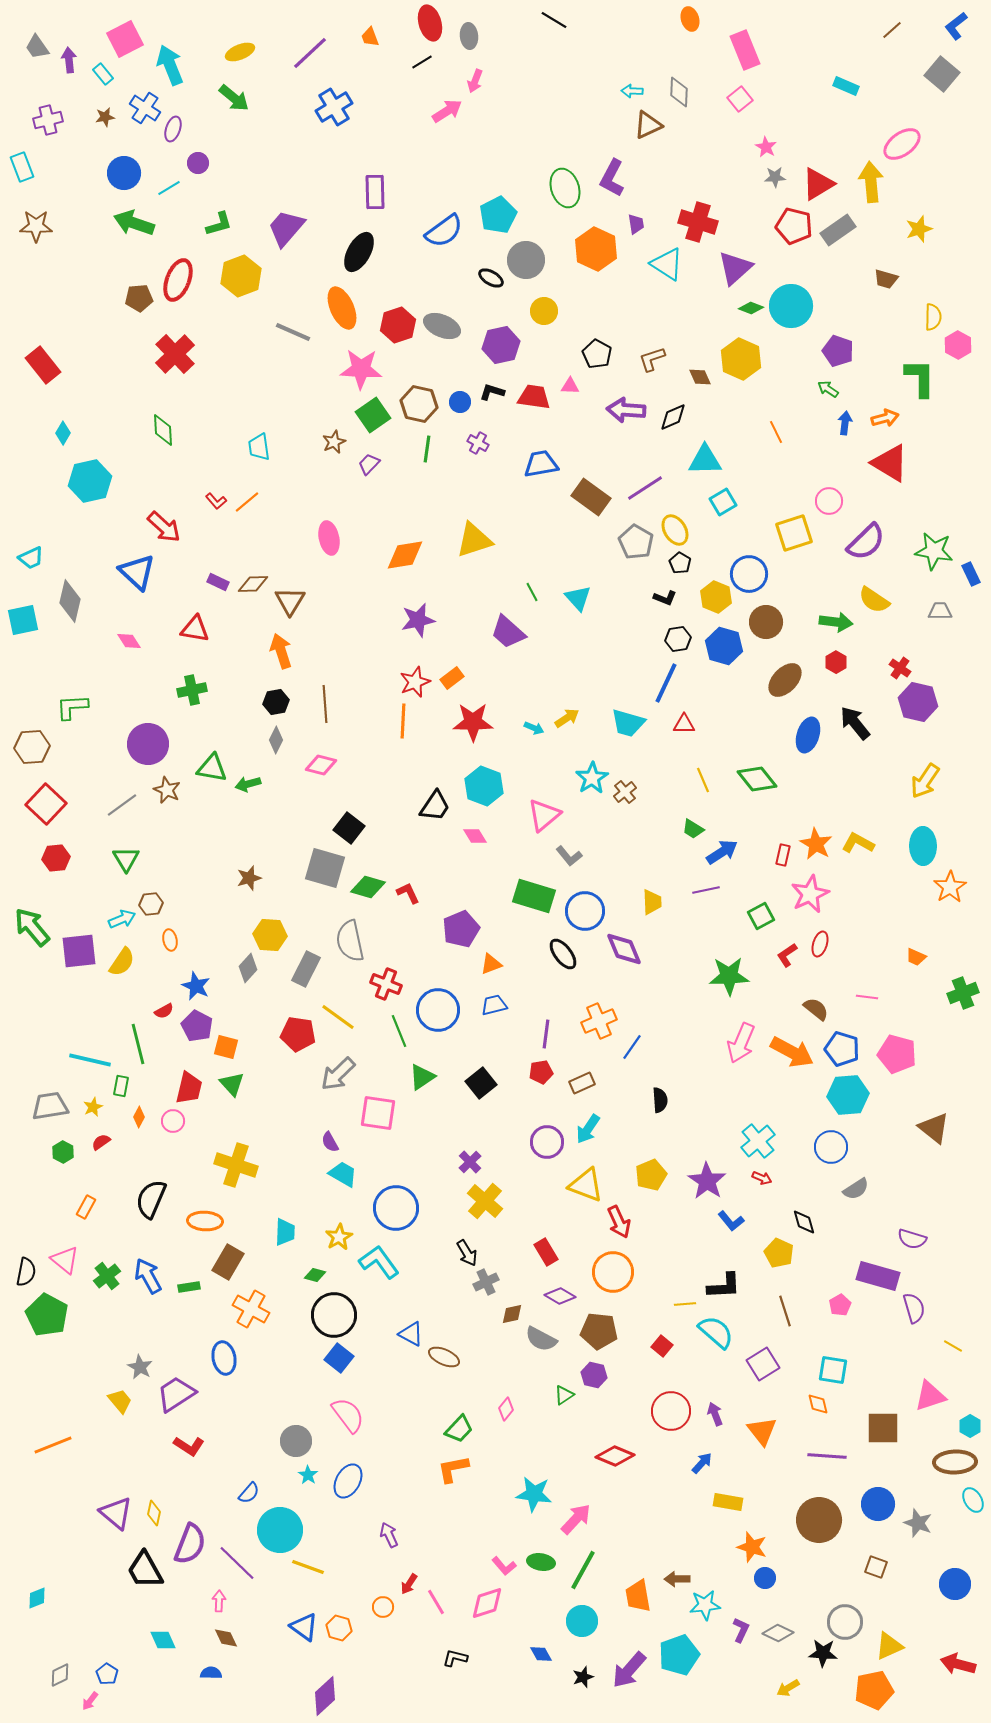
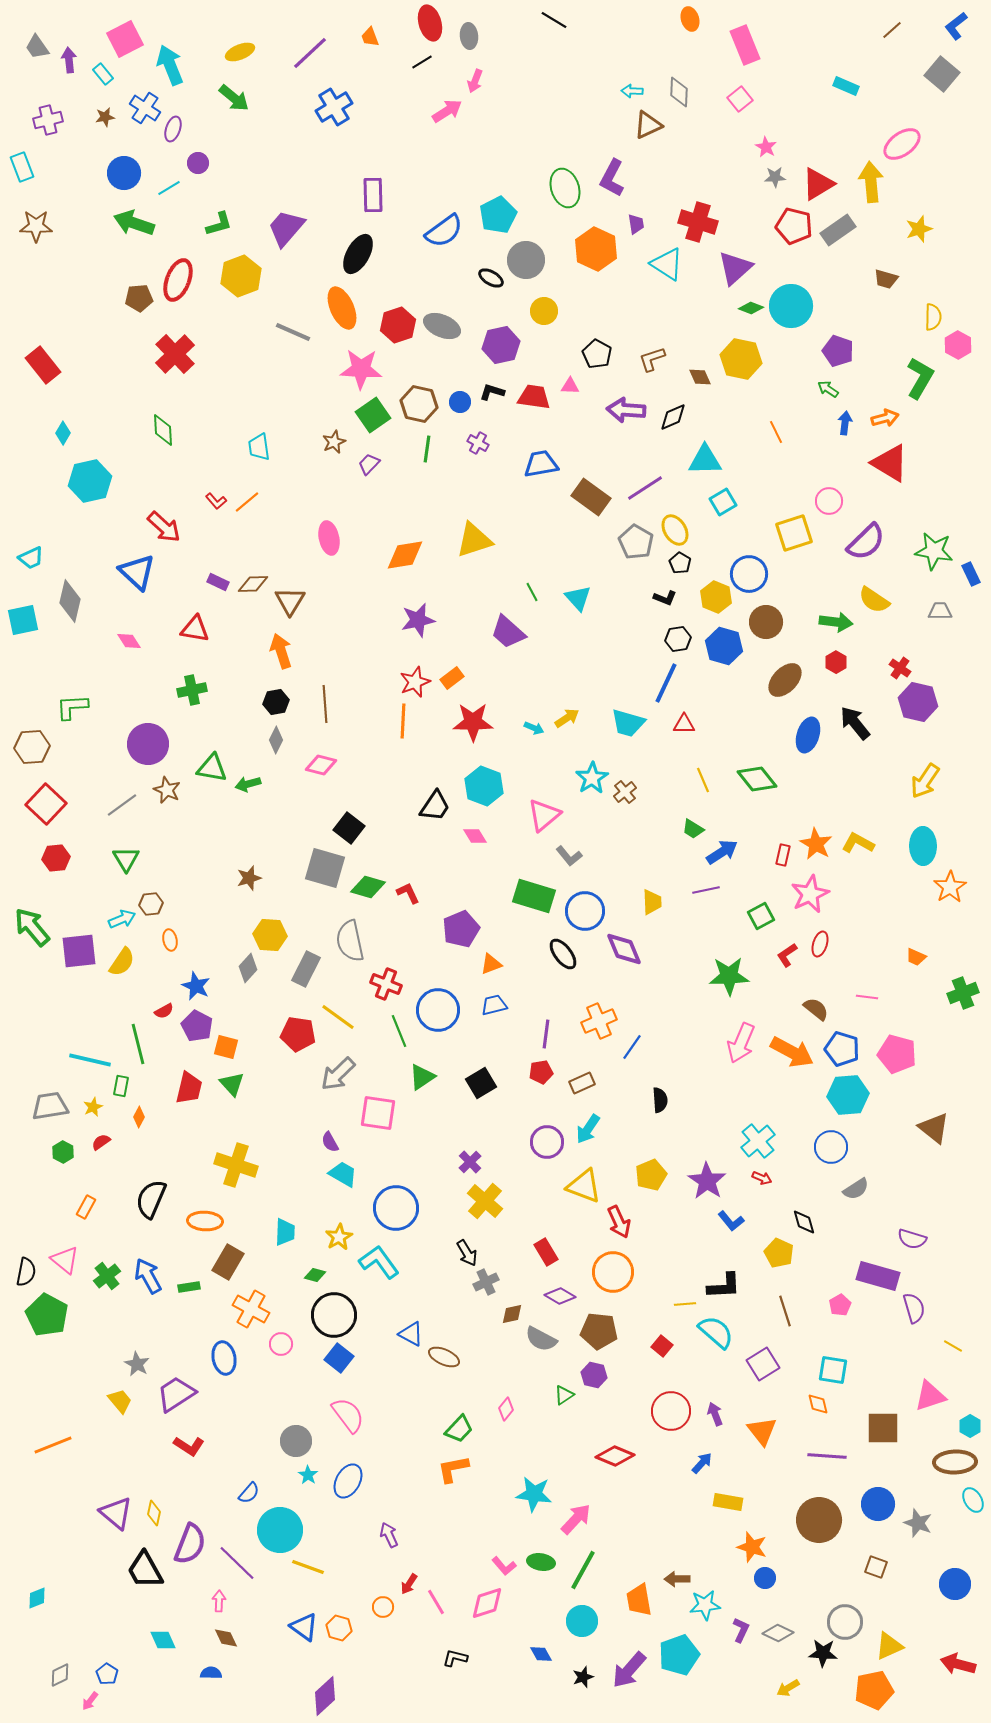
pink rectangle at (745, 50): moved 5 px up
purple rectangle at (375, 192): moved 2 px left, 3 px down
black ellipse at (359, 252): moved 1 px left, 2 px down
yellow hexagon at (741, 359): rotated 12 degrees counterclockwise
green L-shape at (920, 378): rotated 30 degrees clockwise
black square at (481, 1083): rotated 8 degrees clockwise
pink circle at (173, 1121): moved 108 px right, 223 px down
yellow triangle at (586, 1185): moved 2 px left, 1 px down
gray star at (140, 1367): moved 3 px left, 3 px up
orange trapezoid at (638, 1596): moved 1 px right, 4 px down
